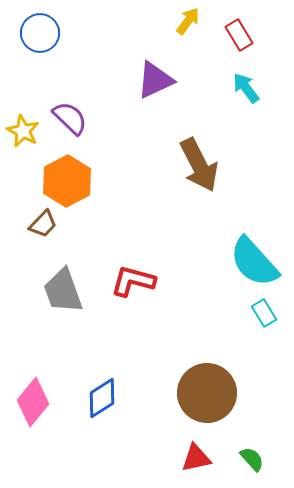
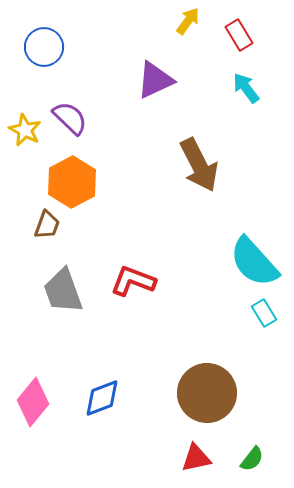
blue circle: moved 4 px right, 14 px down
yellow star: moved 2 px right, 1 px up
orange hexagon: moved 5 px right, 1 px down
brown trapezoid: moved 4 px right, 1 px down; rotated 24 degrees counterclockwise
red L-shape: rotated 6 degrees clockwise
blue diamond: rotated 12 degrees clockwise
green semicircle: rotated 80 degrees clockwise
